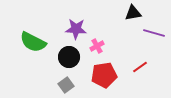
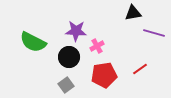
purple star: moved 2 px down
red line: moved 2 px down
